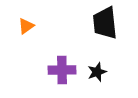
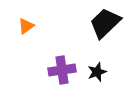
black trapezoid: rotated 52 degrees clockwise
purple cross: rotated 8 degrees counterclockwise
